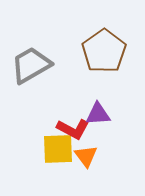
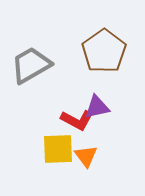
purple triangle: moved 1 px left, 7 px up; rotated 8 degrees counterclockwise
red L-shape: moved 4 px right, 9 px up
